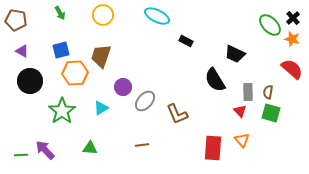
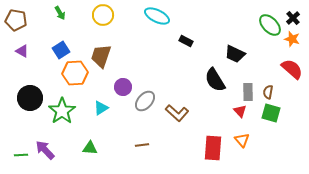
blue square: rotated 18 degrees counterclockwise
black circle: moved 17 px down
brown L-shape: moved 1 px up; rotated 25 degrees counterclockwise
